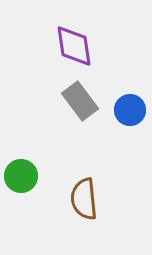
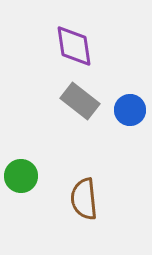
gray rectangle: rotated 15 degrees counterclockwise
